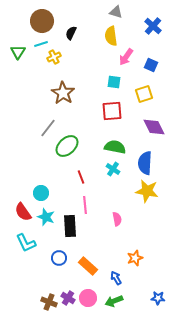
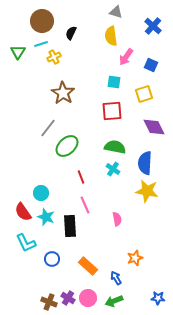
pink line: rotated 18 degrees counterclockwise
blue circle: moved 7 px left, 1 px down
